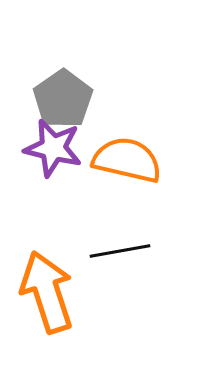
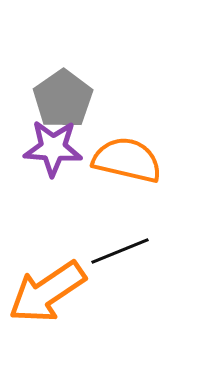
purple star: rotated 10 degrees counterclockwise
black line: rotated 12 degrees counterclockwise
orange arrow: rotated 106 degrees counterclockwise
